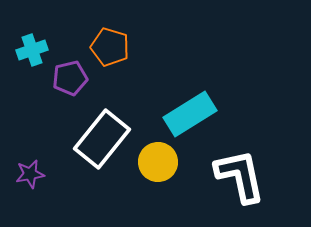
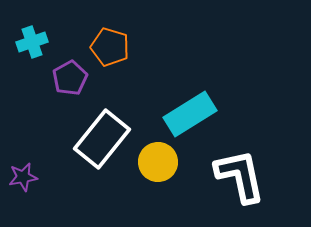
cyan cross: moved 8 px up
purple pentagon: rotated 16 degrees counterclockwise
purple star: moved 7 px left, 3 px down
